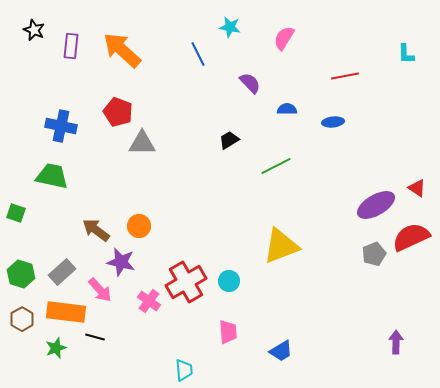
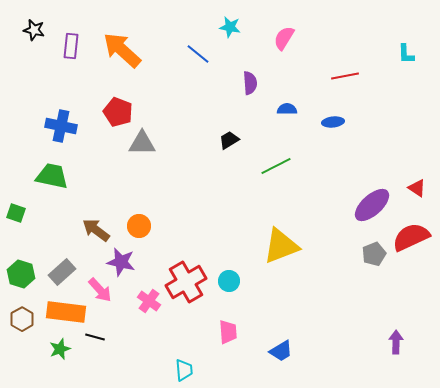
black star: rotated 10 degrees counterclockwise
blue line: rotated 25 degrees counterclockwise
purple semicircle: rotated 40 degrees clockwise
purple ellipse: moved 4 px left; rotated 12 degrees counterclockwise
green star: moved 4 px right, 1 px down
